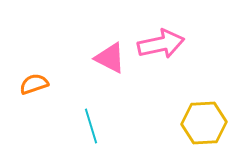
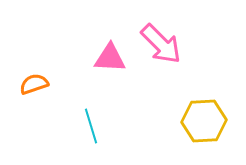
pink arrow: rotated 57 degrees clockwise
pink triangle: rotated 24 degrees counterclockwise
yellow hexagon: moved 2 px up
